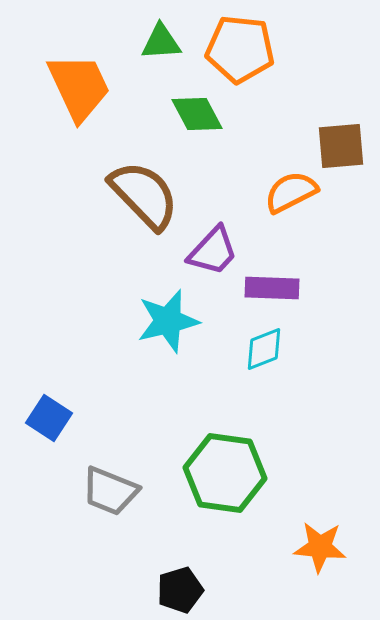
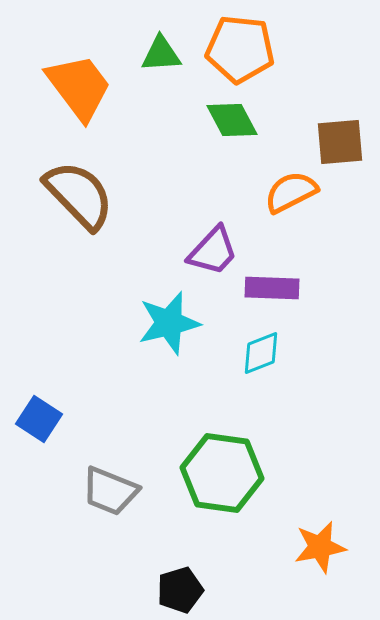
green triangle: moved 12 px down
orange trapezoid: rotated 12 degrees counterclockwise
green diamond: moved 35 px right, 6 px down
brown square: moved 1 px left, 4 px up
brown semicircle: moved 65 px left
cyan star: moved 1 px right, 2 px down
cyan diamond: moved 3 px left, 4 px down
blue square: moved 10 px left, 1 px down
green hexagon: moved 3 px left
orange star: rotated 16 degrees counterclockwise
